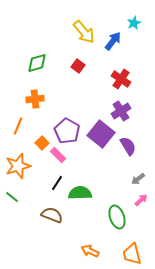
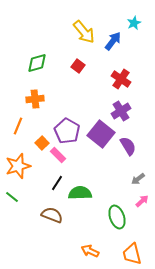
pink arrow: moved 1 px right, 1 px down
